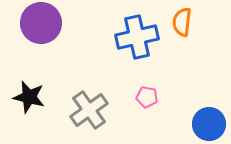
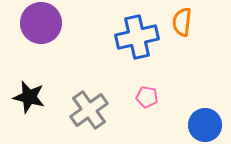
blue circle: moved 4 px left, 1 px down
